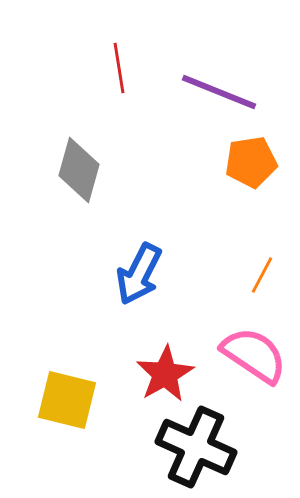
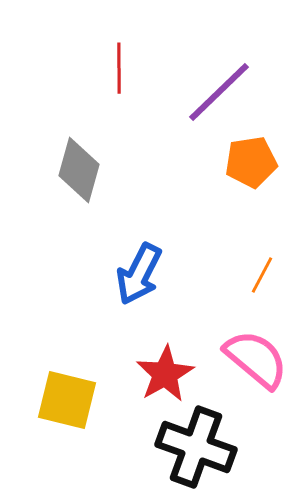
red line: rotated 9 degrees clockwise
purple line: rotated 66 degrees counterclockwise
pink semicircle: moved 2 px right, 4 px down; rotated 6 degrees clockwise
black cross: rotated 4 degrees counterclockwise
